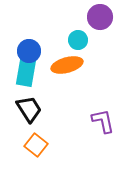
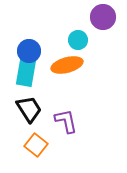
purple circle: moved 3 px right
purple L-shape: moved 37 px left
